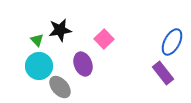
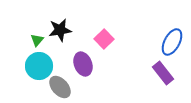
green triangle: rotated 24 degrees clockwise
